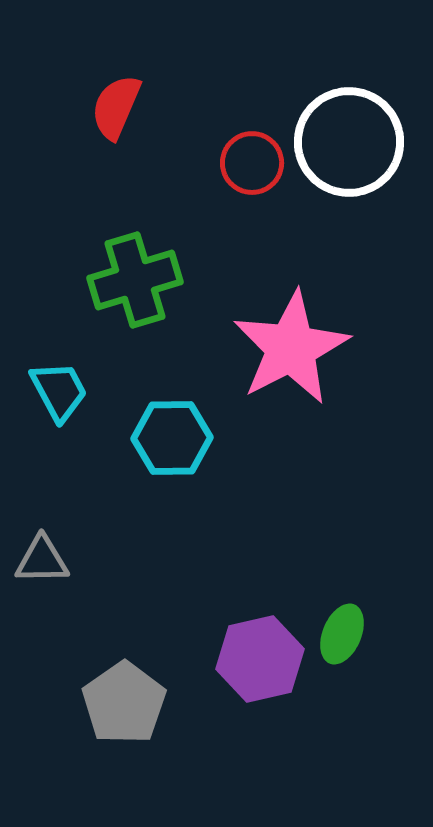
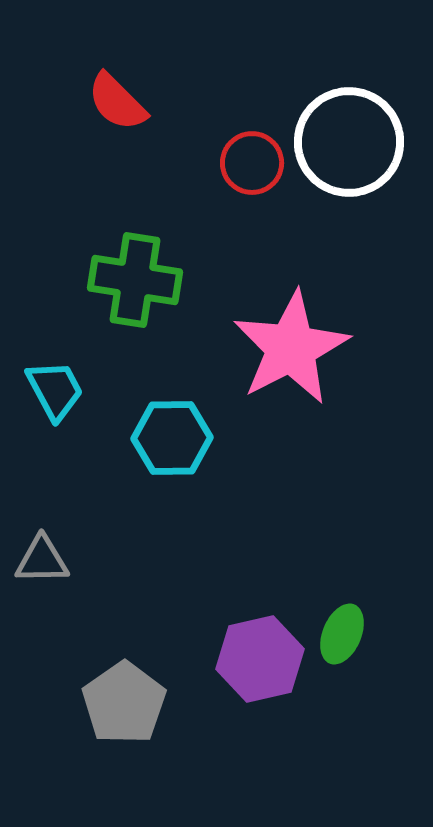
red semicircle: moved 1 px right, 5 px up; rotated 68 degrees counterclockwise
green cross: rotated 26 degrees clockwise
cyan trapezoid: moved 4 px left, 1 px up
